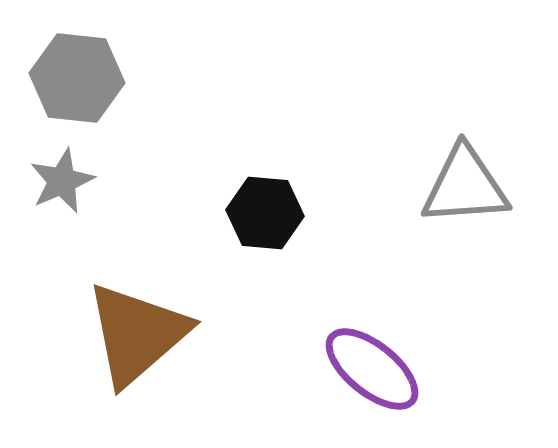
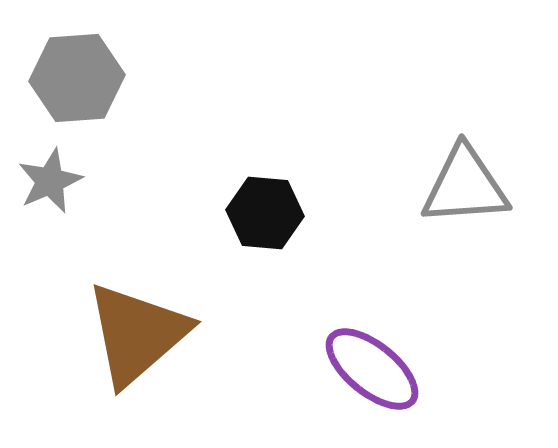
gray hexagon: rotated 10 degrees counterclockwise
gray star: moved 12 px left
